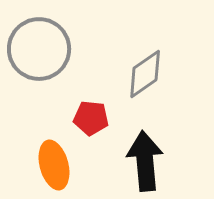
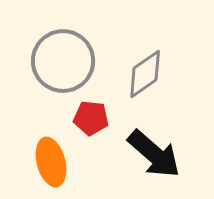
gray circle: moved 24 px right, 12 px down
black arrow: moved 9 px right, 7 px up; rotated 136 degrees clockwise
orange ellipse: moved 3 px left, 3 px up
